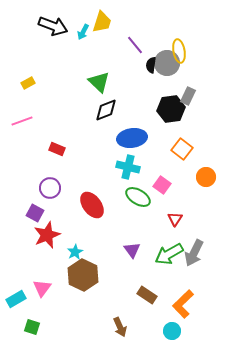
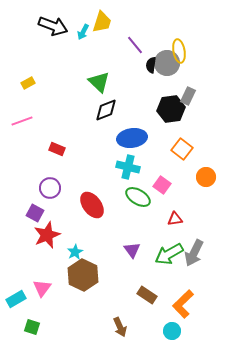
red triangle: rotated 49 degrees clockwise
